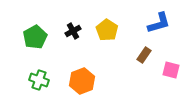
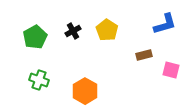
blue L-shape: moved 6 px right, 1 px down
brown rectangle: rotated 42 degrees clockwise
orange hexagon: moved 3 px right, 10 px down; rotated 10 degrees counterclockwise
